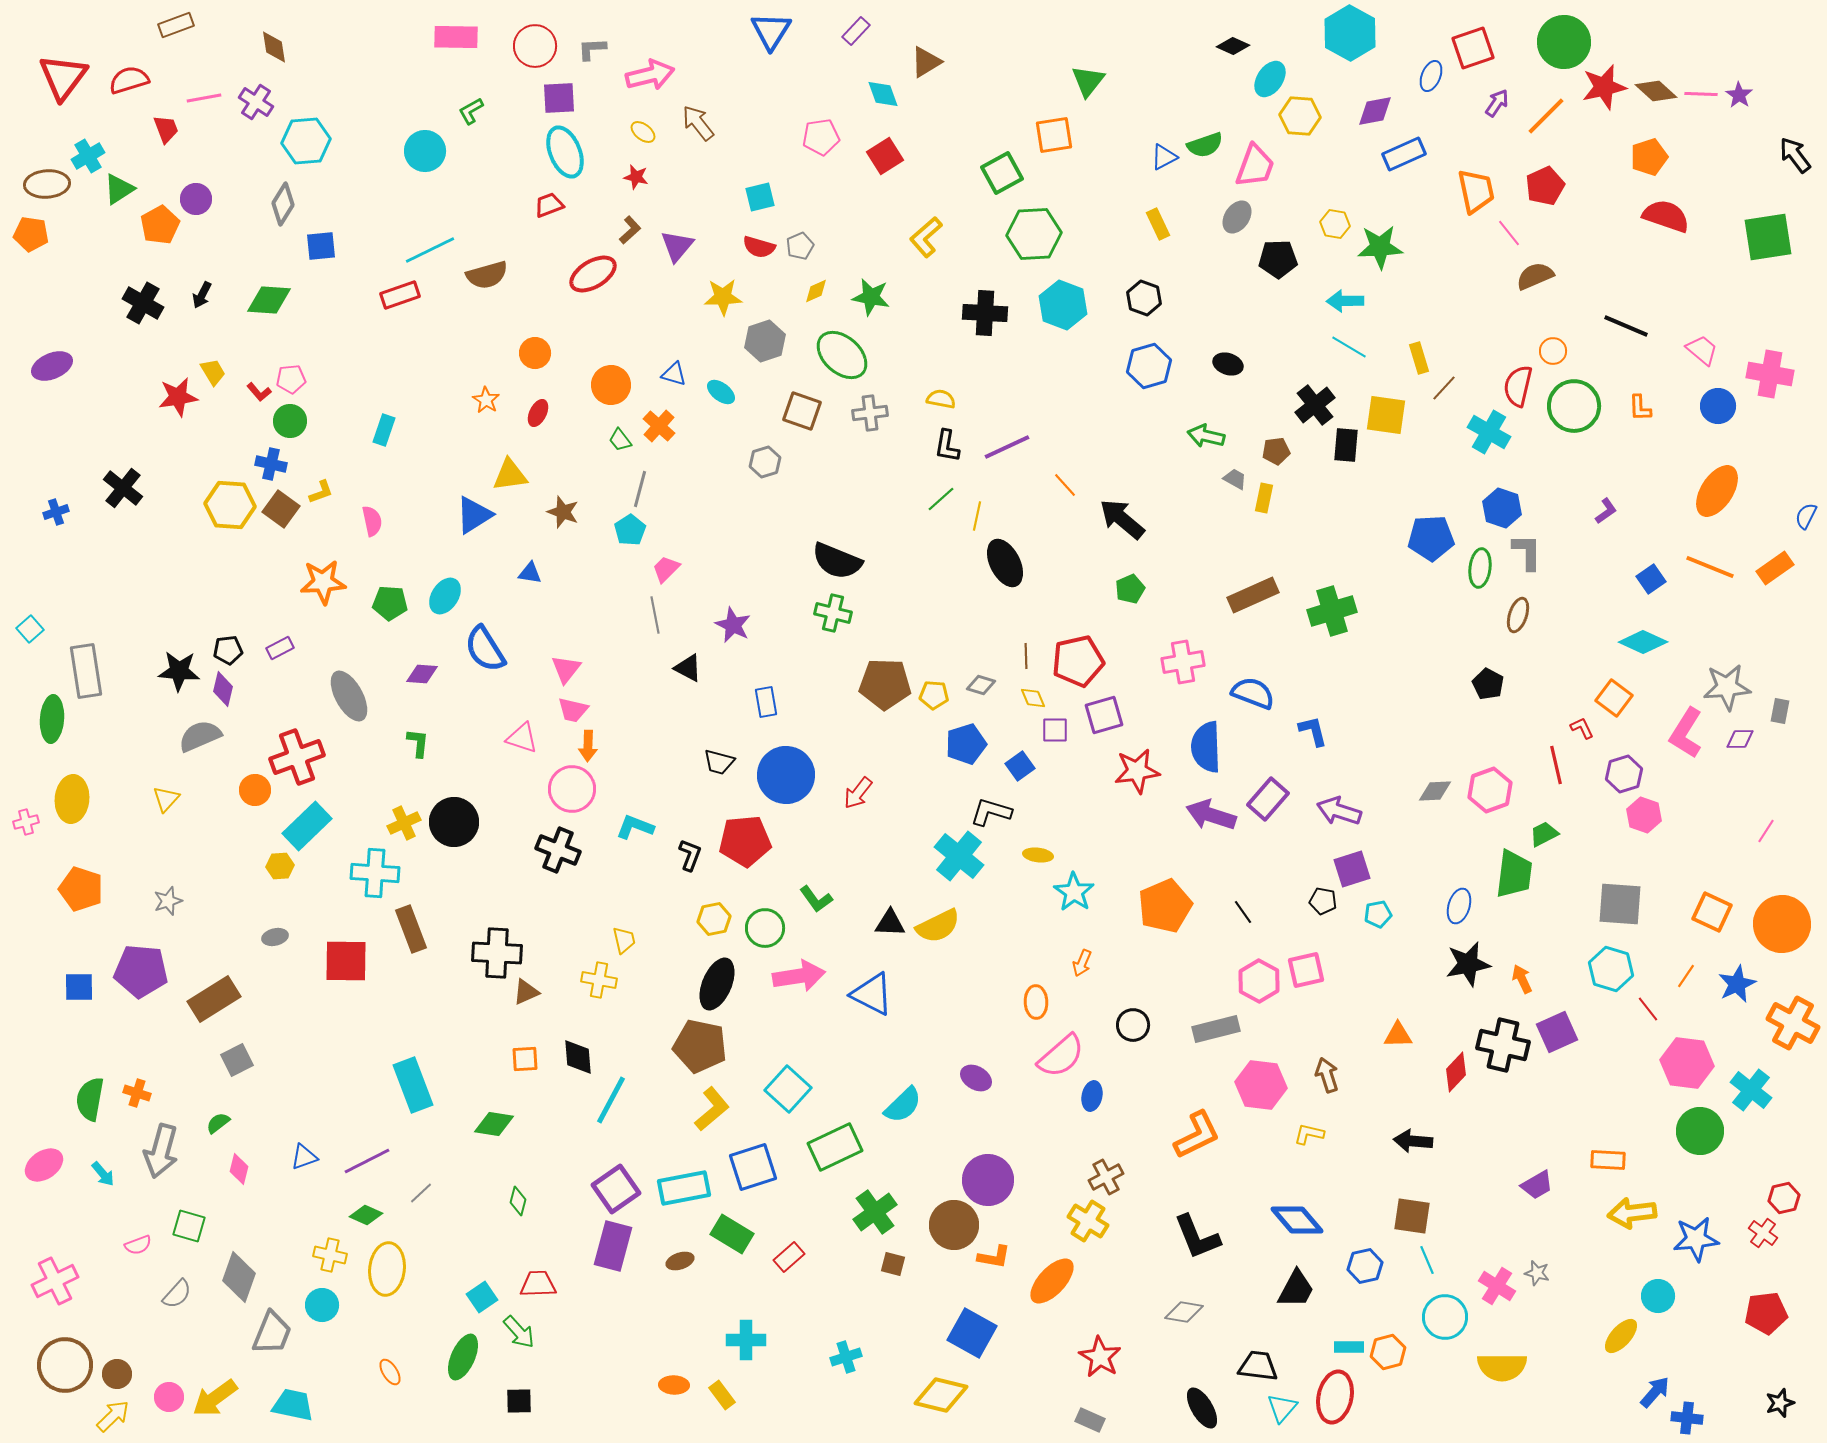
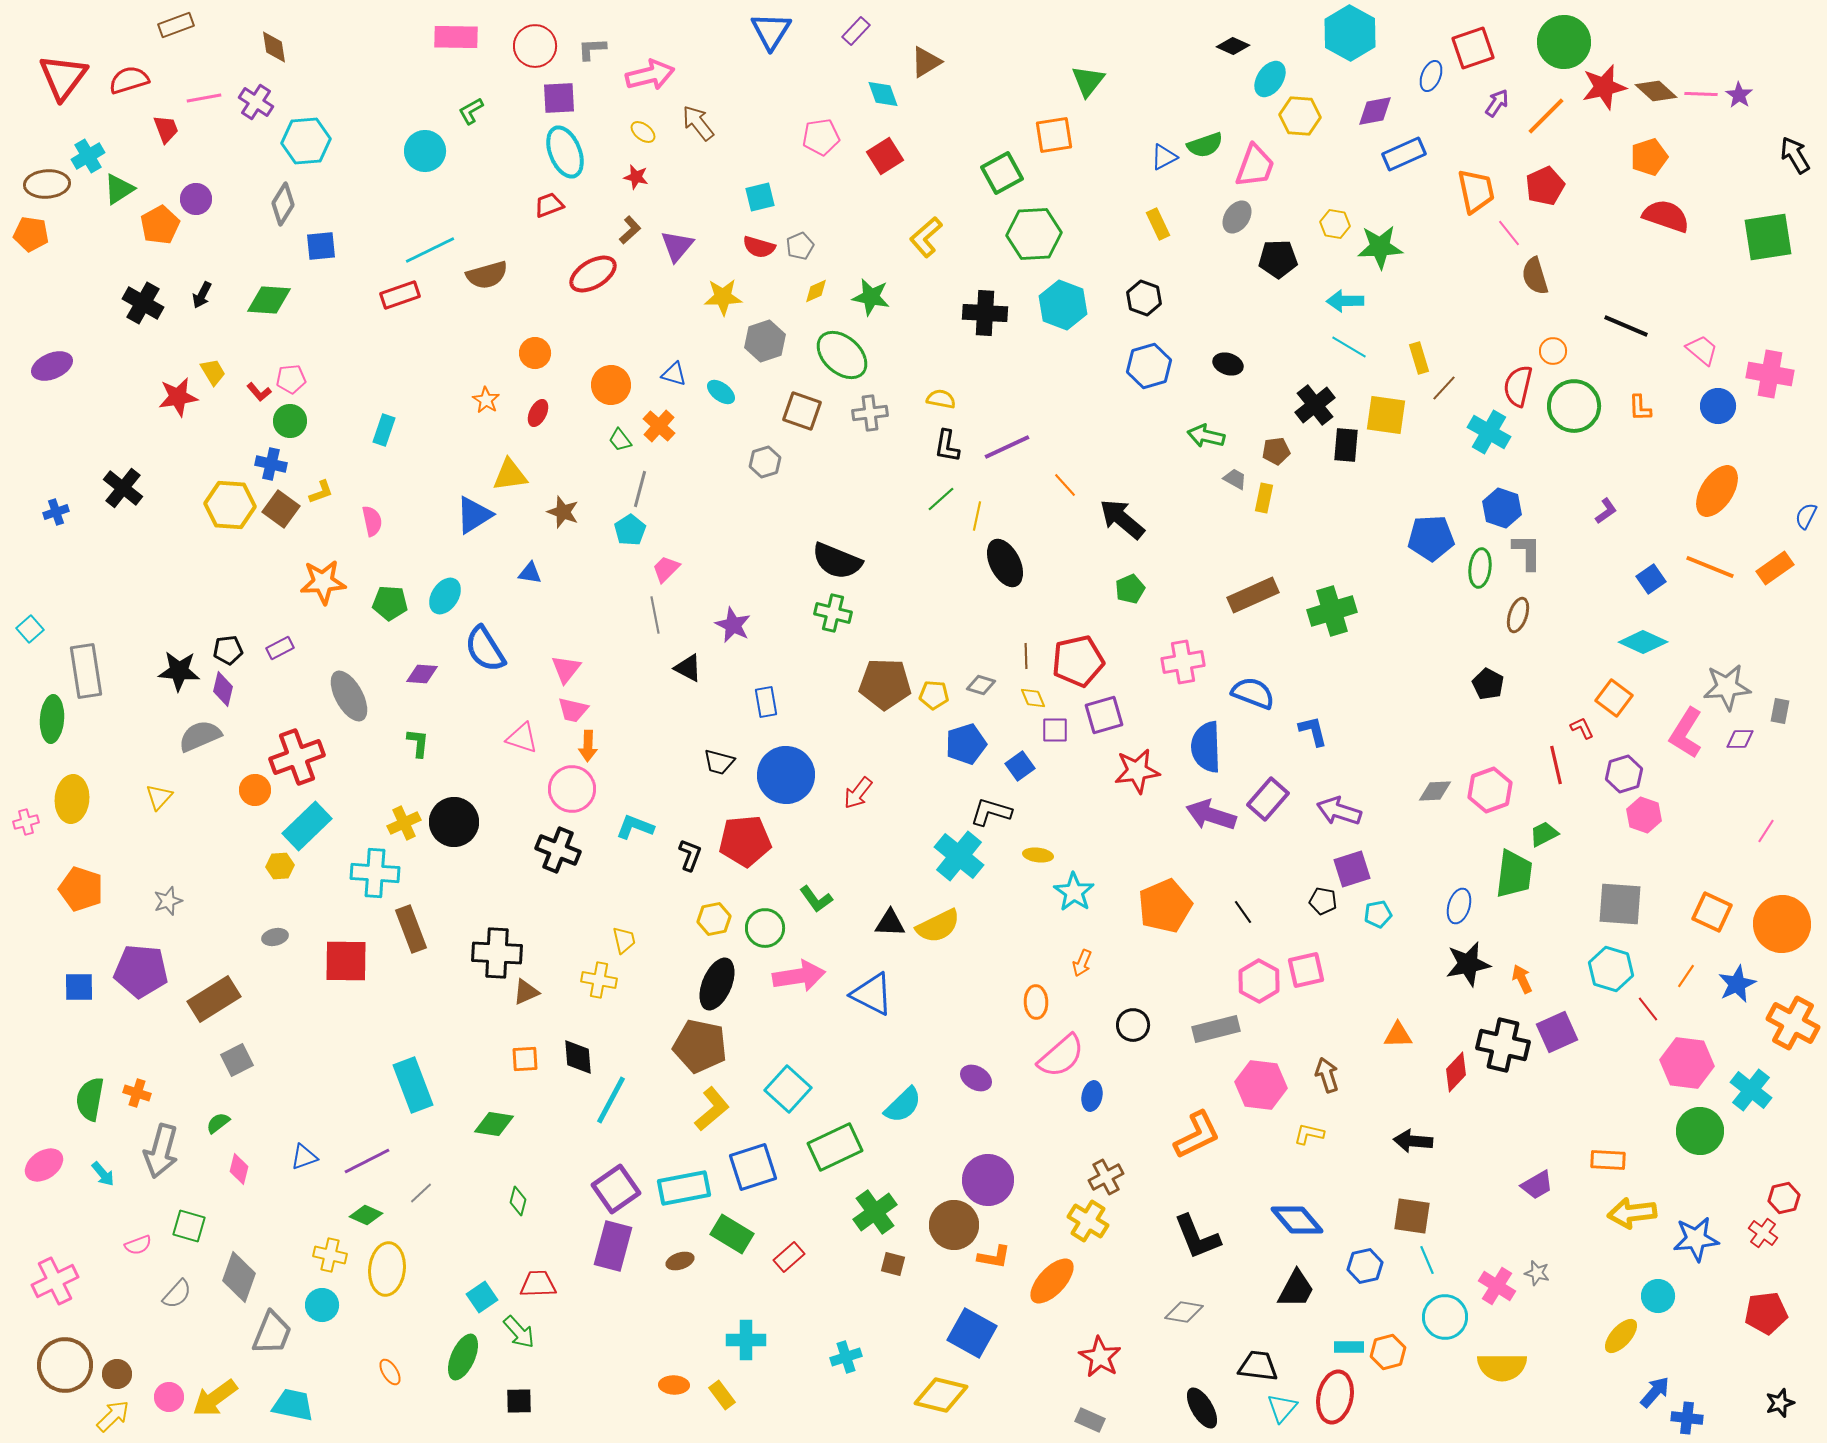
black arrow at (1795, 155): rotated 6 degrees clockwise
brown semicircle at (1535, 276): rotated 84 degrees counterclockwise
yellow triangle at (166, 799): moved 7 px left, 2 px up
